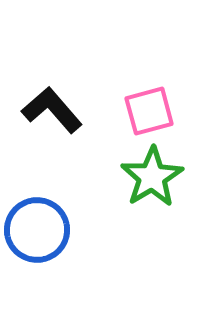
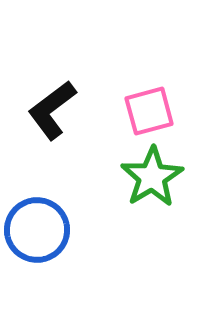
black L-shape: rotated 86 degrees counterclockwise
